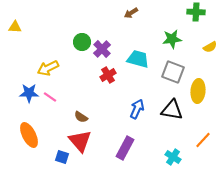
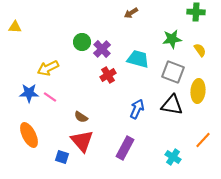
yellow semicircle: moved 10 px left, 3 px down; rotated 96 degrees counterclockwise
black triangle: moved 5 px up
red triangle: moved 2 px right
